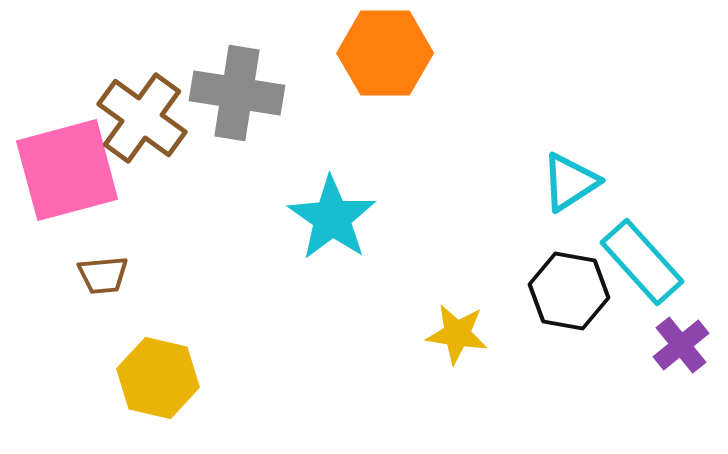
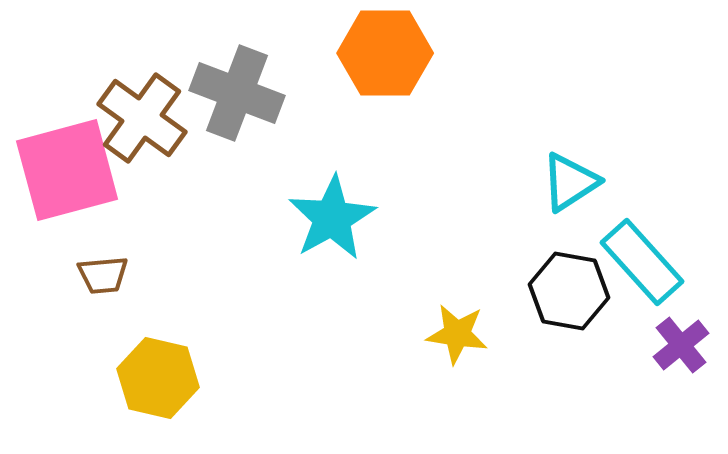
gray cross: rotated 12 degrees clockwise
cyan star: rotated 8 degrees clockwise
